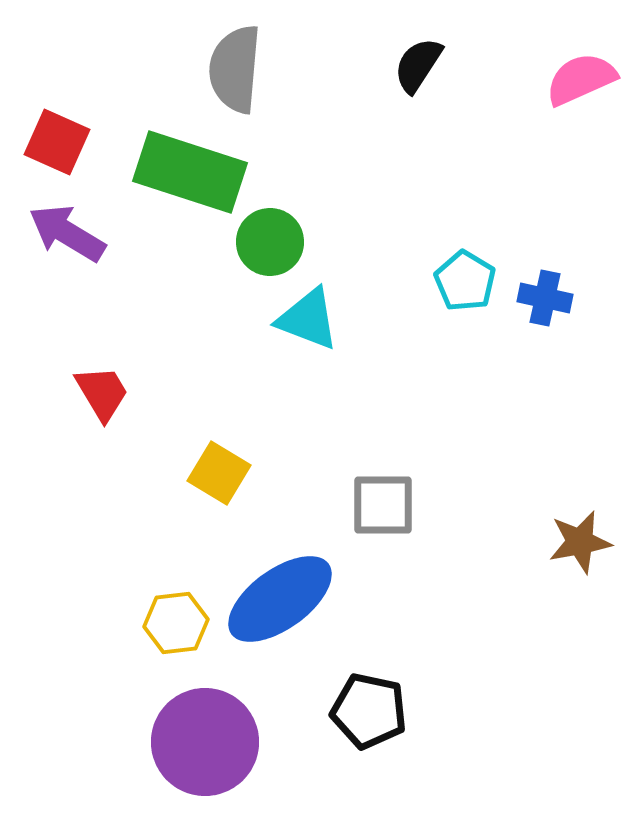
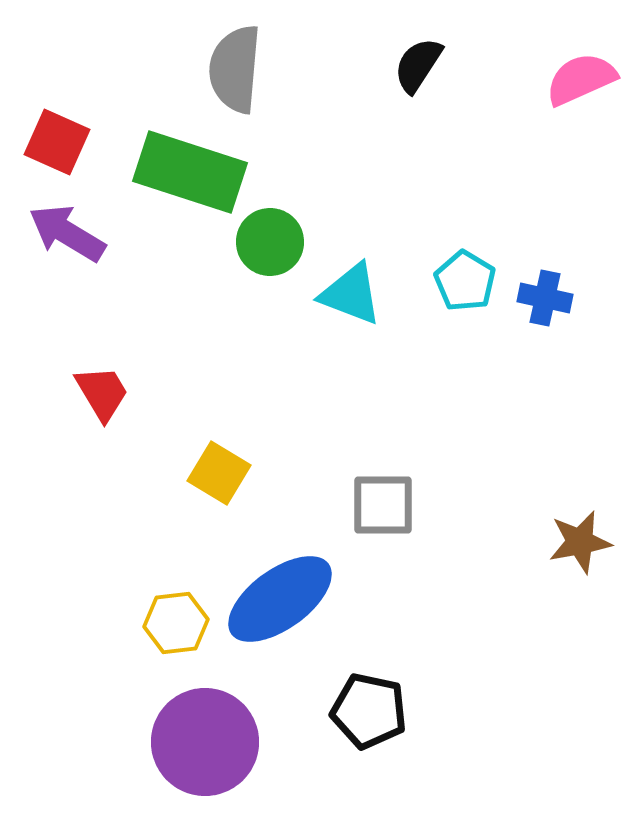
cyan triangle: moved 43 px right, 25 px up
